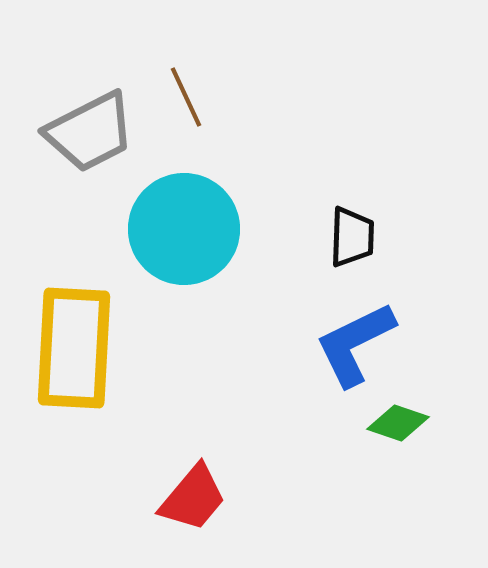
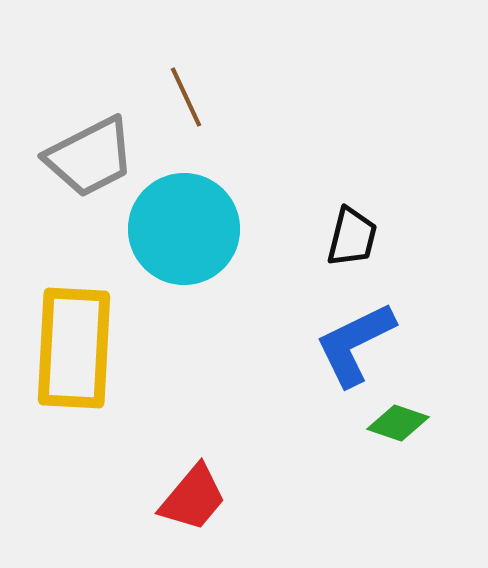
gray trapezoid: moved 25 px down
black trapezoid: rotated 12 degrees clockwise
